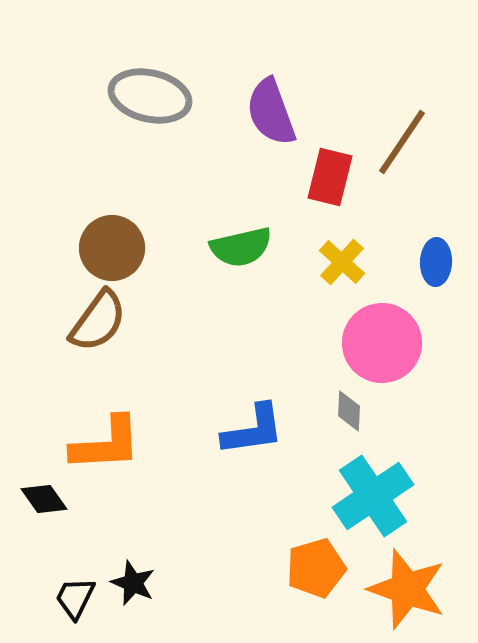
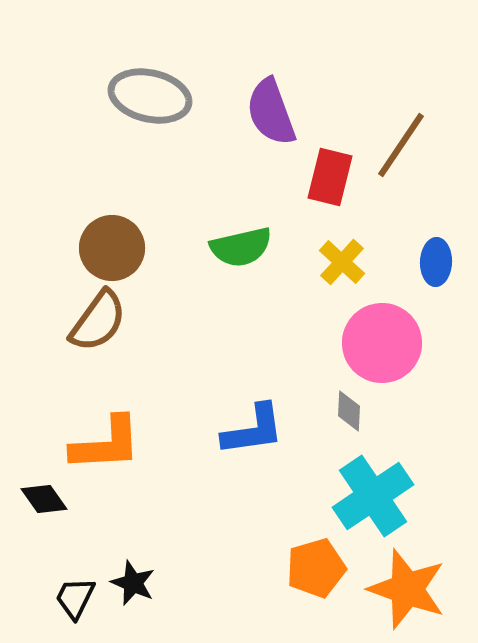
brown line: moved 1 px left, 3 px down
